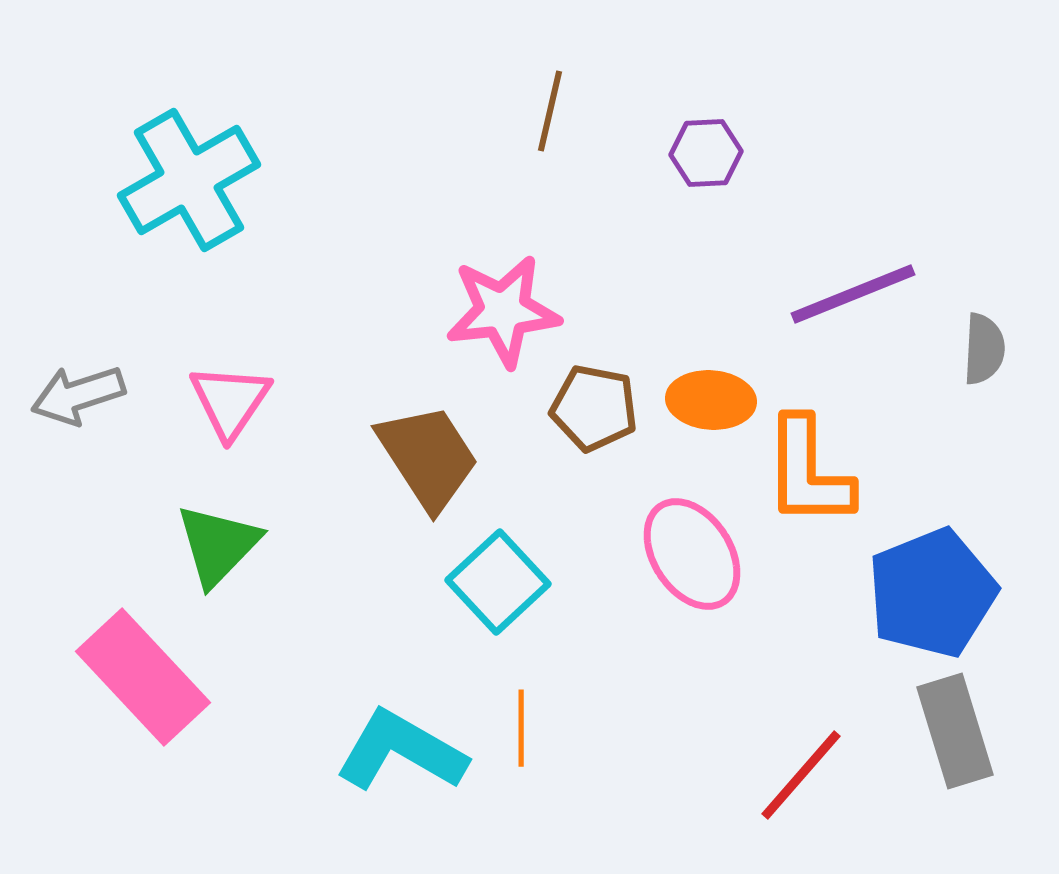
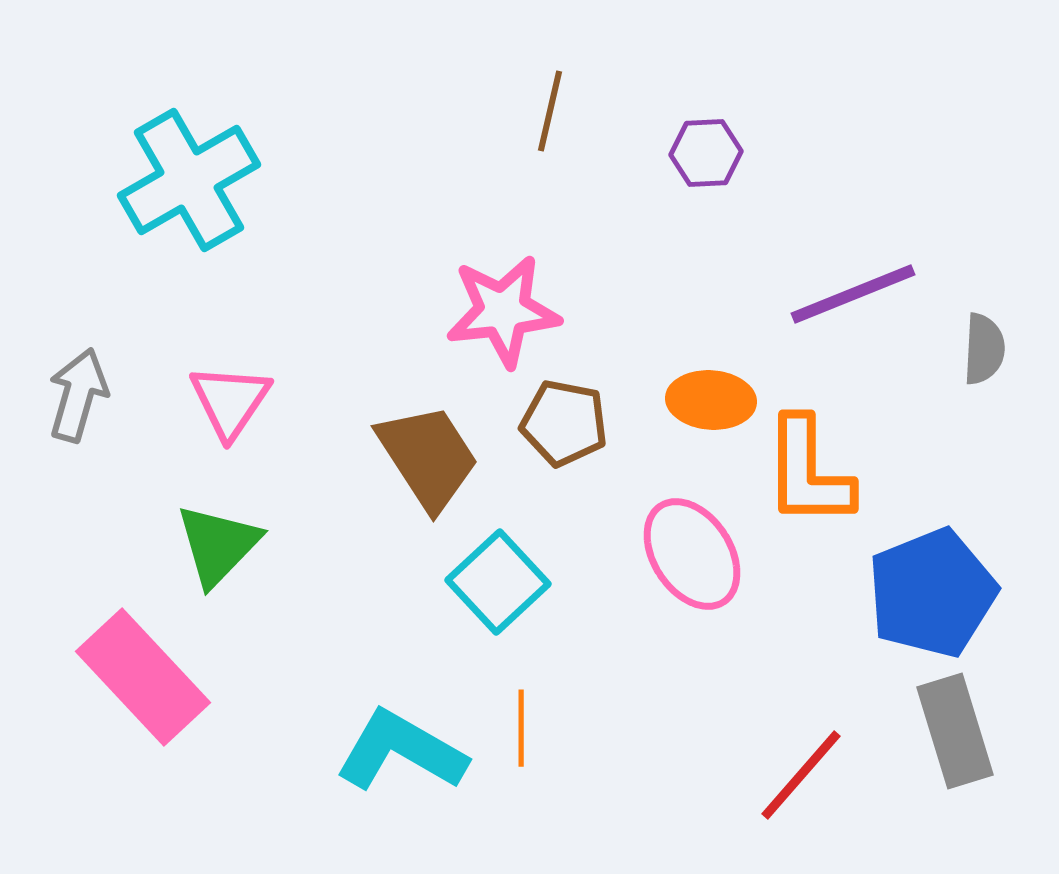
gray arrow: rotated 124 degrees clockwise
brown pentagon: moved 30 px left, 15 px down
